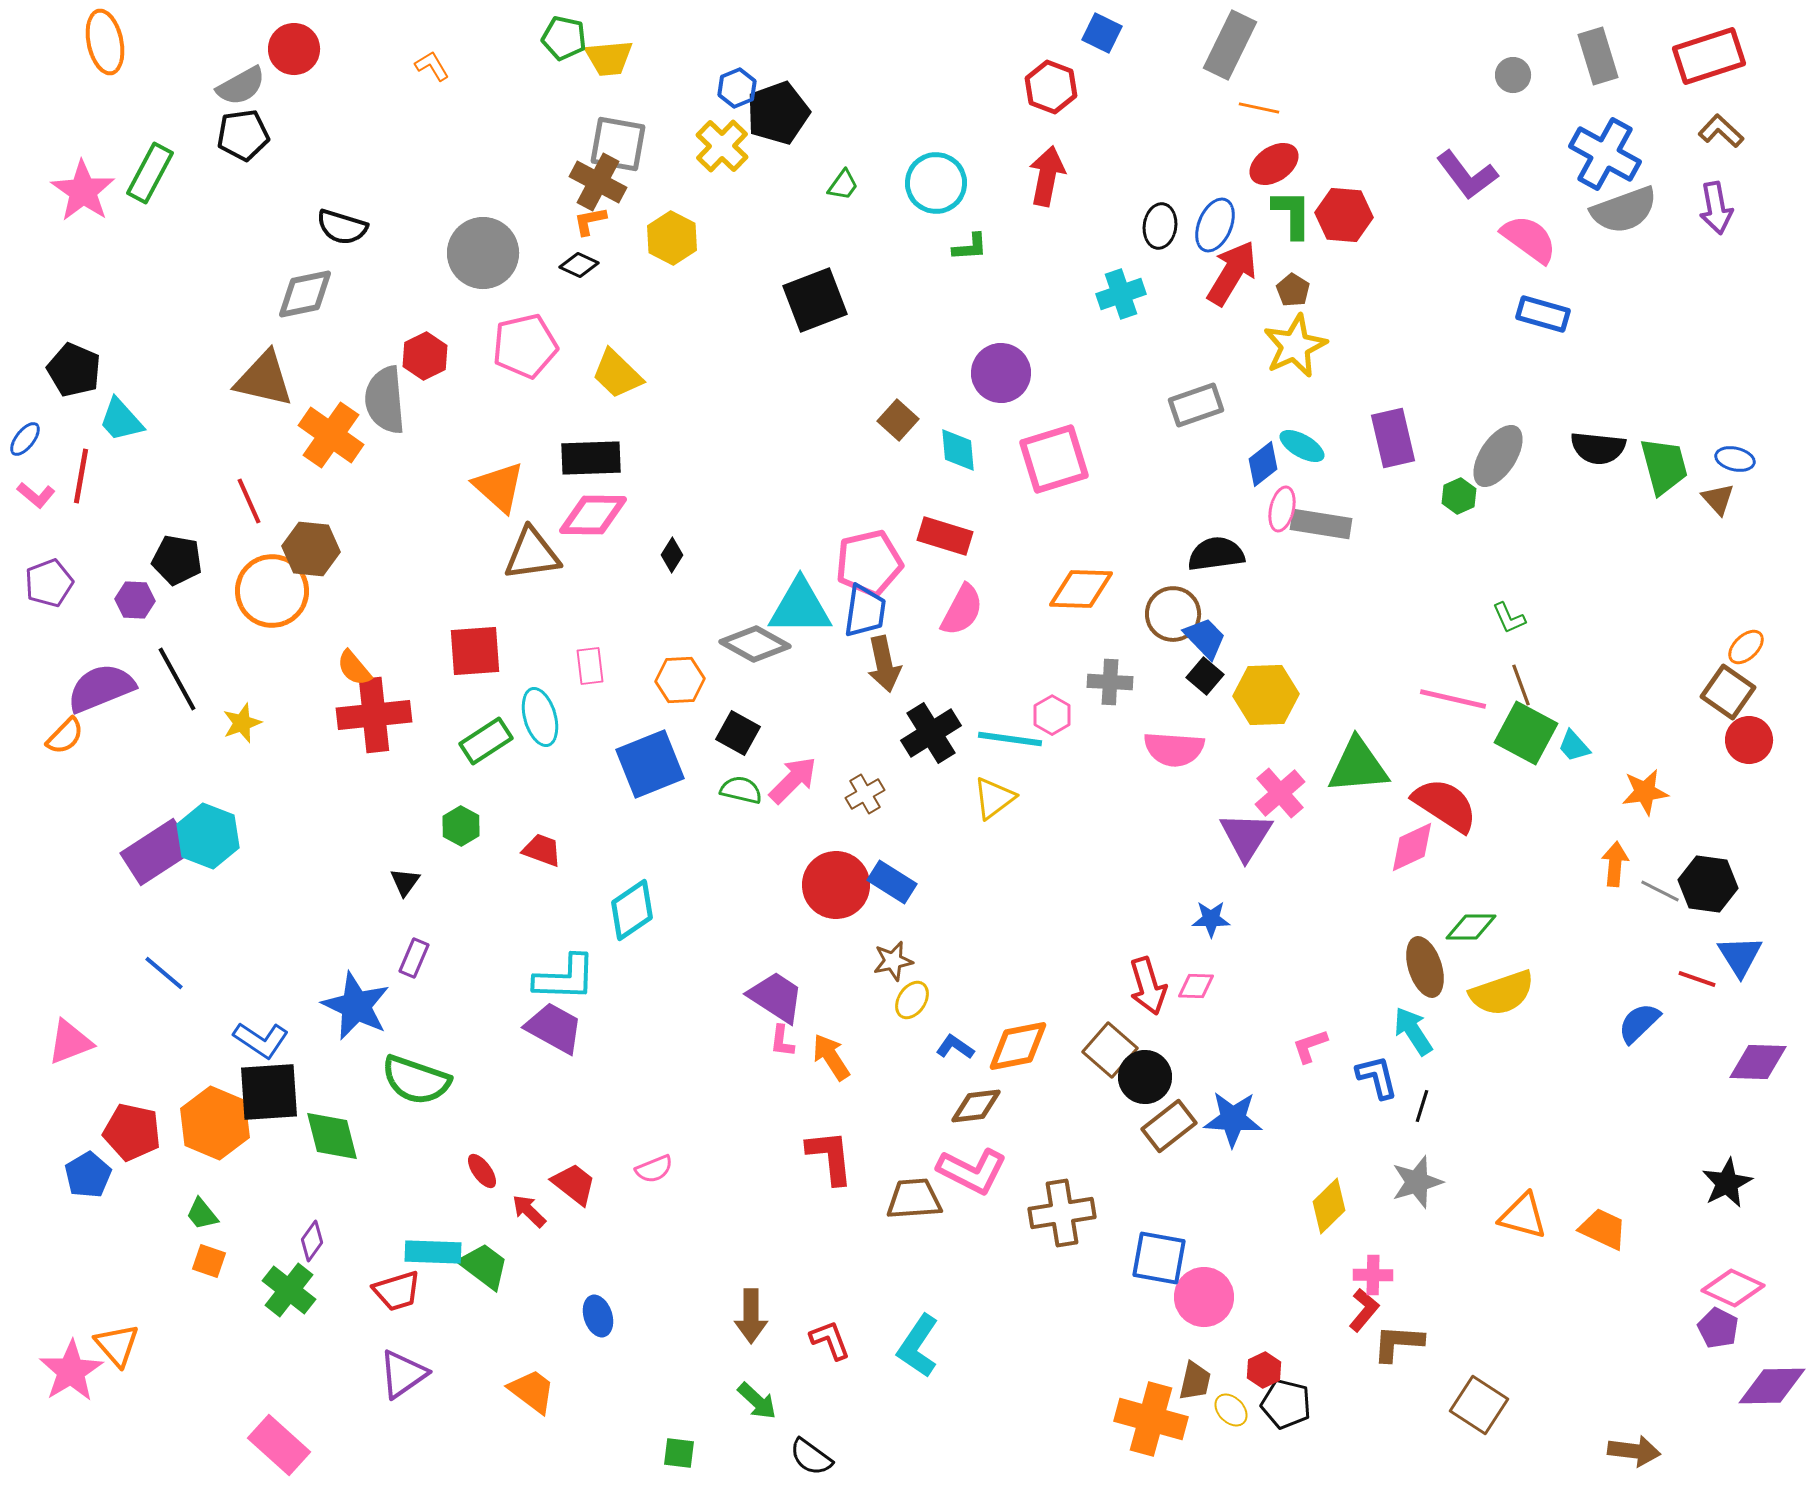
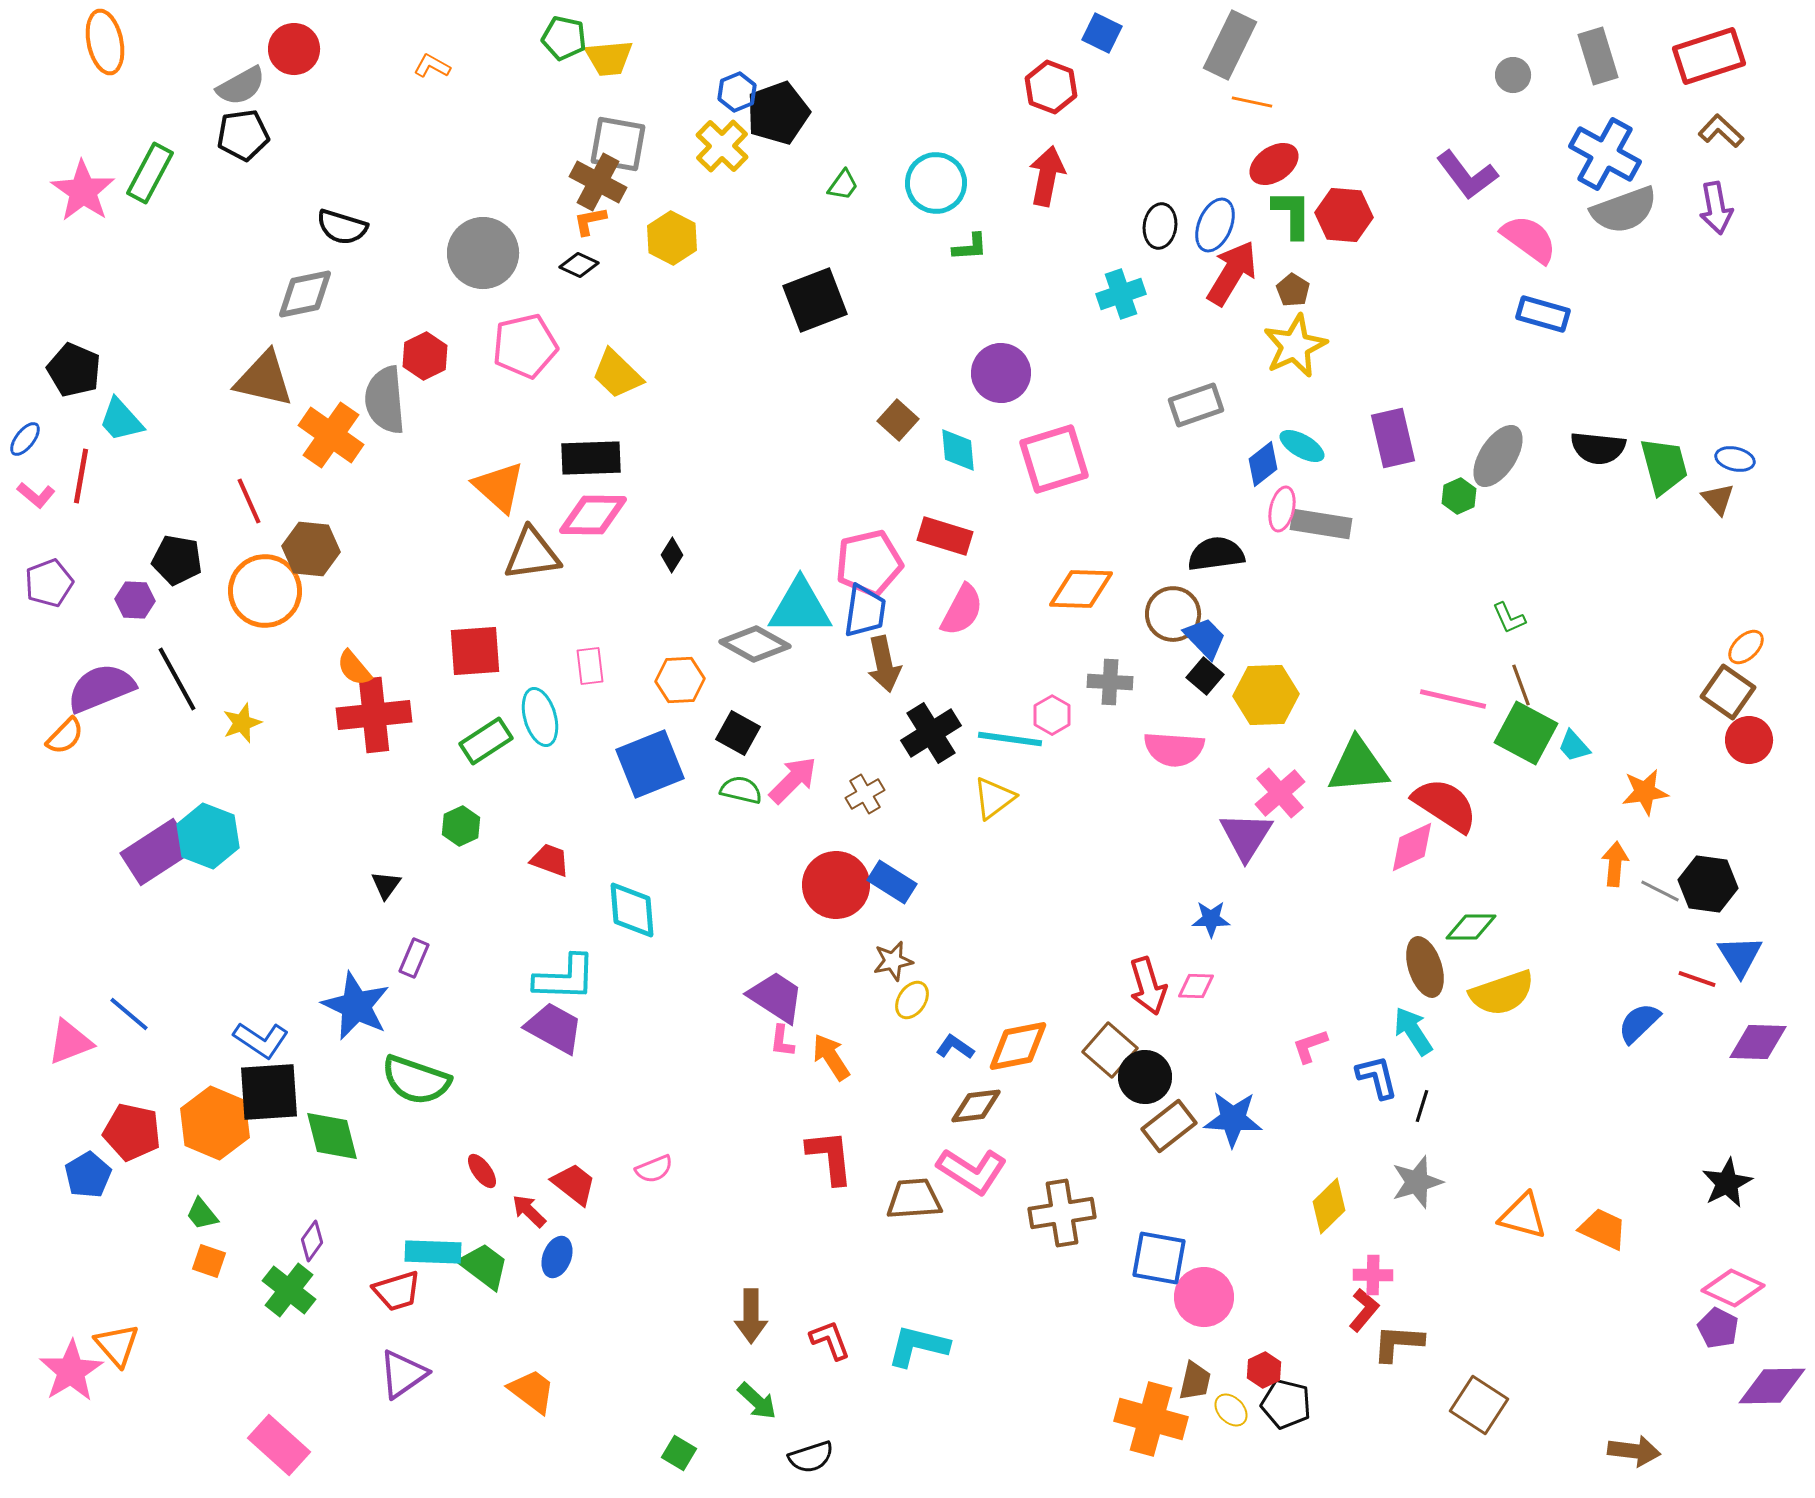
orange L-shape at (432, 66): rotated 30 degrees counterclockwise
blue hexagon at (737, 88): moved 4 px down
orange line at (1259, 108): moved 7 px left, 6 px up
orange circle at (272, 591): moved 7 px left
green hexagon at (461, 826): rotated 6 degrees clockwise
red trapezoid at (542, 850): moved 8 px right, 10 px down
black triangle at (405, 882): moved 19 px left, 3 px down
cyan diamond at (632, 910): rotated 60 degrees counterclockwise
blue line at (164, 973): moved 35 px left, 41 px down
purple diamond at (1758, 1062): moved 20 px up
pink L-shape at (972, 1171): rotated 6 degrees clockwise
blue ellipse at (598, 1316): moved 41 px left, 59 px up; rotated 39 degrees clockwise
cyan L-shape at (918, 1346): rotated 70 degrees clockwise
green square at (679, 1453): rotated 24 degrees clockwise
black semicircle at (811, 1457): rotated 54 degrees counterclockwise
